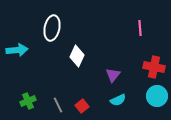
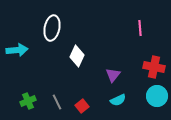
gray line: moved 1 px left, 3 px up
